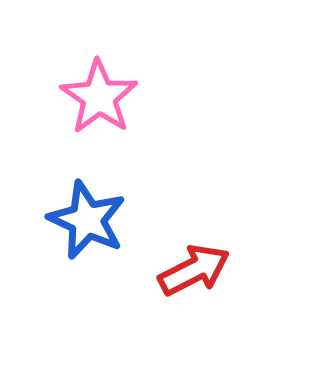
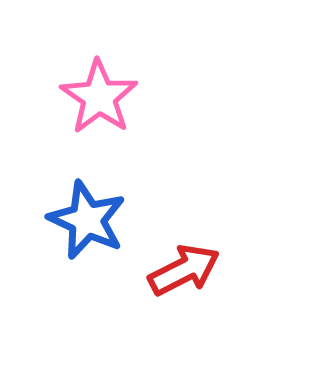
red arrow: moved 10 px left
